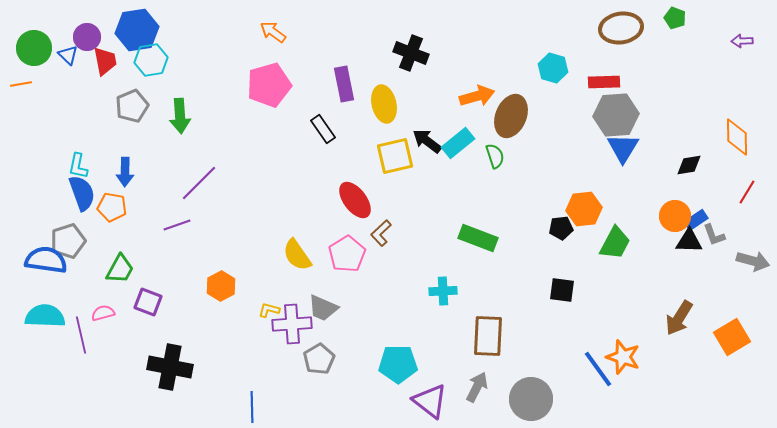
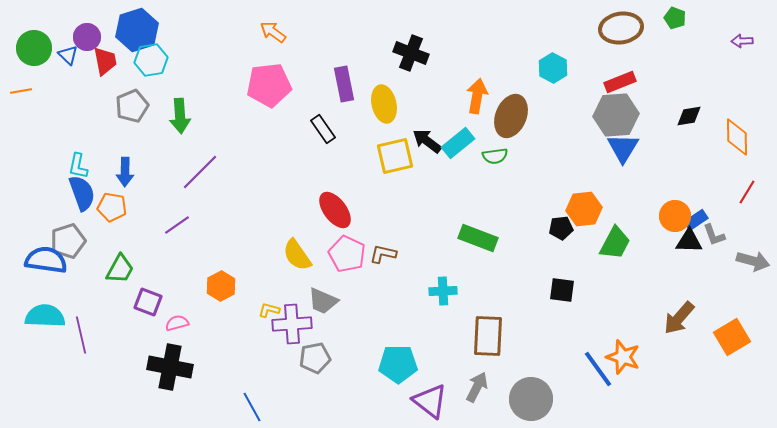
blue hexagon at (137, 30): rotated 9 degrees counterclockwise
cyan hexagon at (553, 68): rotated 12 degrees clockwise
red rectangle at (604, 82): moved 16 px right; rotated 20 degrees counterclockwise
orange line at (21, 84): moved 7 px down
pink pentagon at (269, 85): rotated 9 degrees clockwise
orange arrow at (477, 96): rotated 64 degrees counterclockwise
green semicircle at (495, 156): rotated 100 degrees clockwise
black diamond at (689, 165): moved 49 px up
purple line at (199, 183): moved 1 px right, 11 px up
red ellipse at (355, 200): moved 20 px left, 10 px down
purple line at (177, 225): rotated 16 degrees counterclockwise
brown L-shape at (381, 233): moved 2 px right, 21 px down; rotated 56 degrees clockwise
pink pentagon at (347, 254): rotated 15 degrees counterclockwise
gray trapezoid at (323, 308): moved 7 px up
pink semicircle at (103, 313): moved 74 px right, 10 px down
brown arrow at (679, 318): rotated 9 degrees clockwise
gray pentagon at (319, 359): moved 4 px left, 1 px up; rotated 20 degrees clockwise
blue line at (252, 407): rotated 28 degrees counterclockwise
